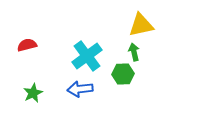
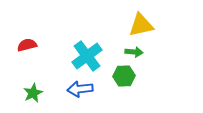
green arrow: rotated 108 degrees clockwise
green hexagon: moved 1 px right, 2 px down
